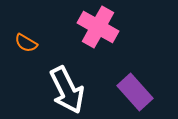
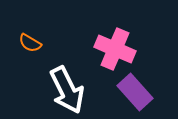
pink cross: moved 17 px right, 22 px down; rotated 6 degrees counterclockwise
orange semicircle: moved 4 px right
